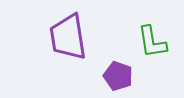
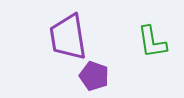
purple pentagon: moved 24 px left
